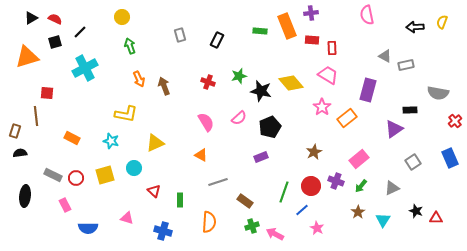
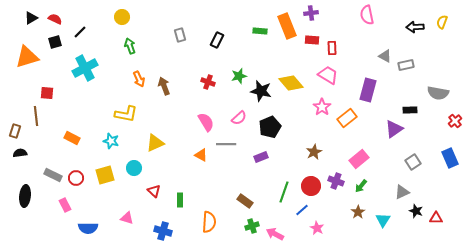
gray line at (218, 182): moved 8 px right, 38 px up; rotated 18 degrees clockwise
gray triangle at (392, 188): moved 10 px right, 4 px down
